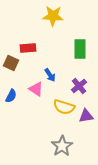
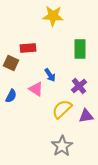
yellow semicircle: moved 2 px left, 2 px down; rotated 120 degrees clockwise
